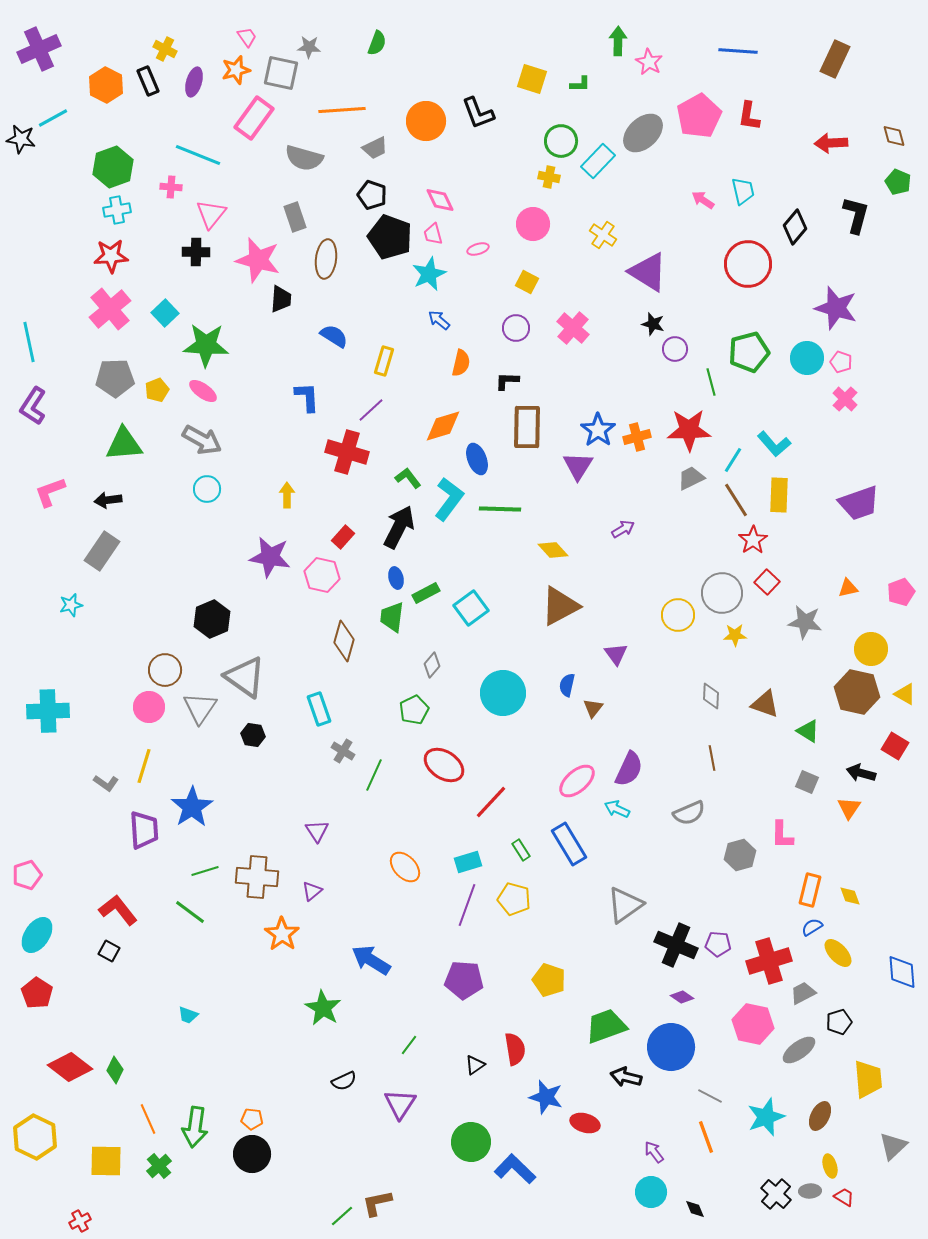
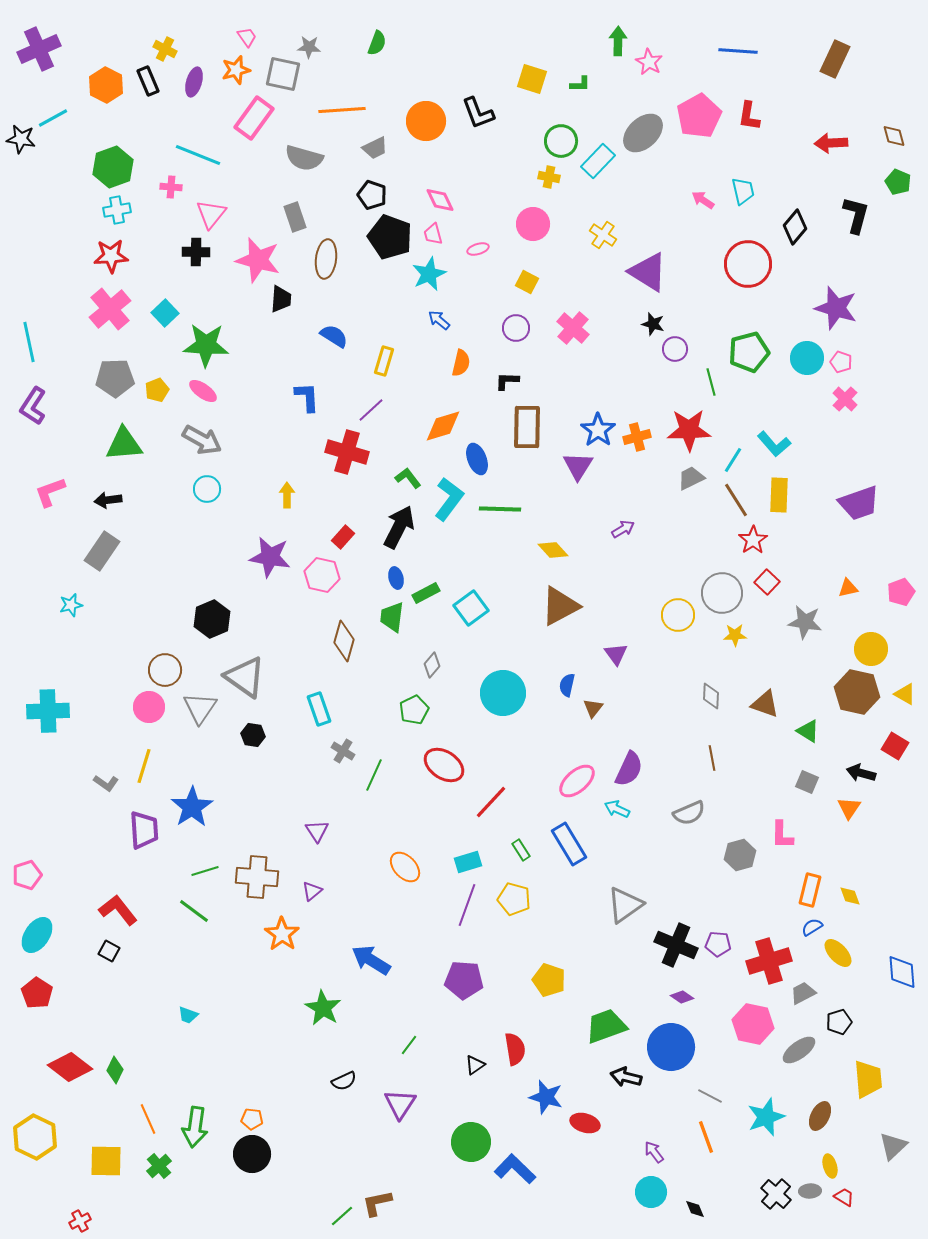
gray square at (281, 73): moved 2 px right, 1 px down
green line at (190, 912): moved 4 px right, 1 px up
